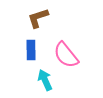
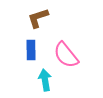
cyan arrow: rotated 15 degrees clockwise
